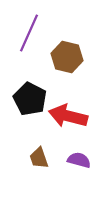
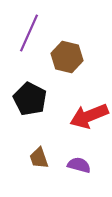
red arrow: moved 21 px right; rotated 36 degrees counterclockwise
purple semicircle: moved 5 px down
